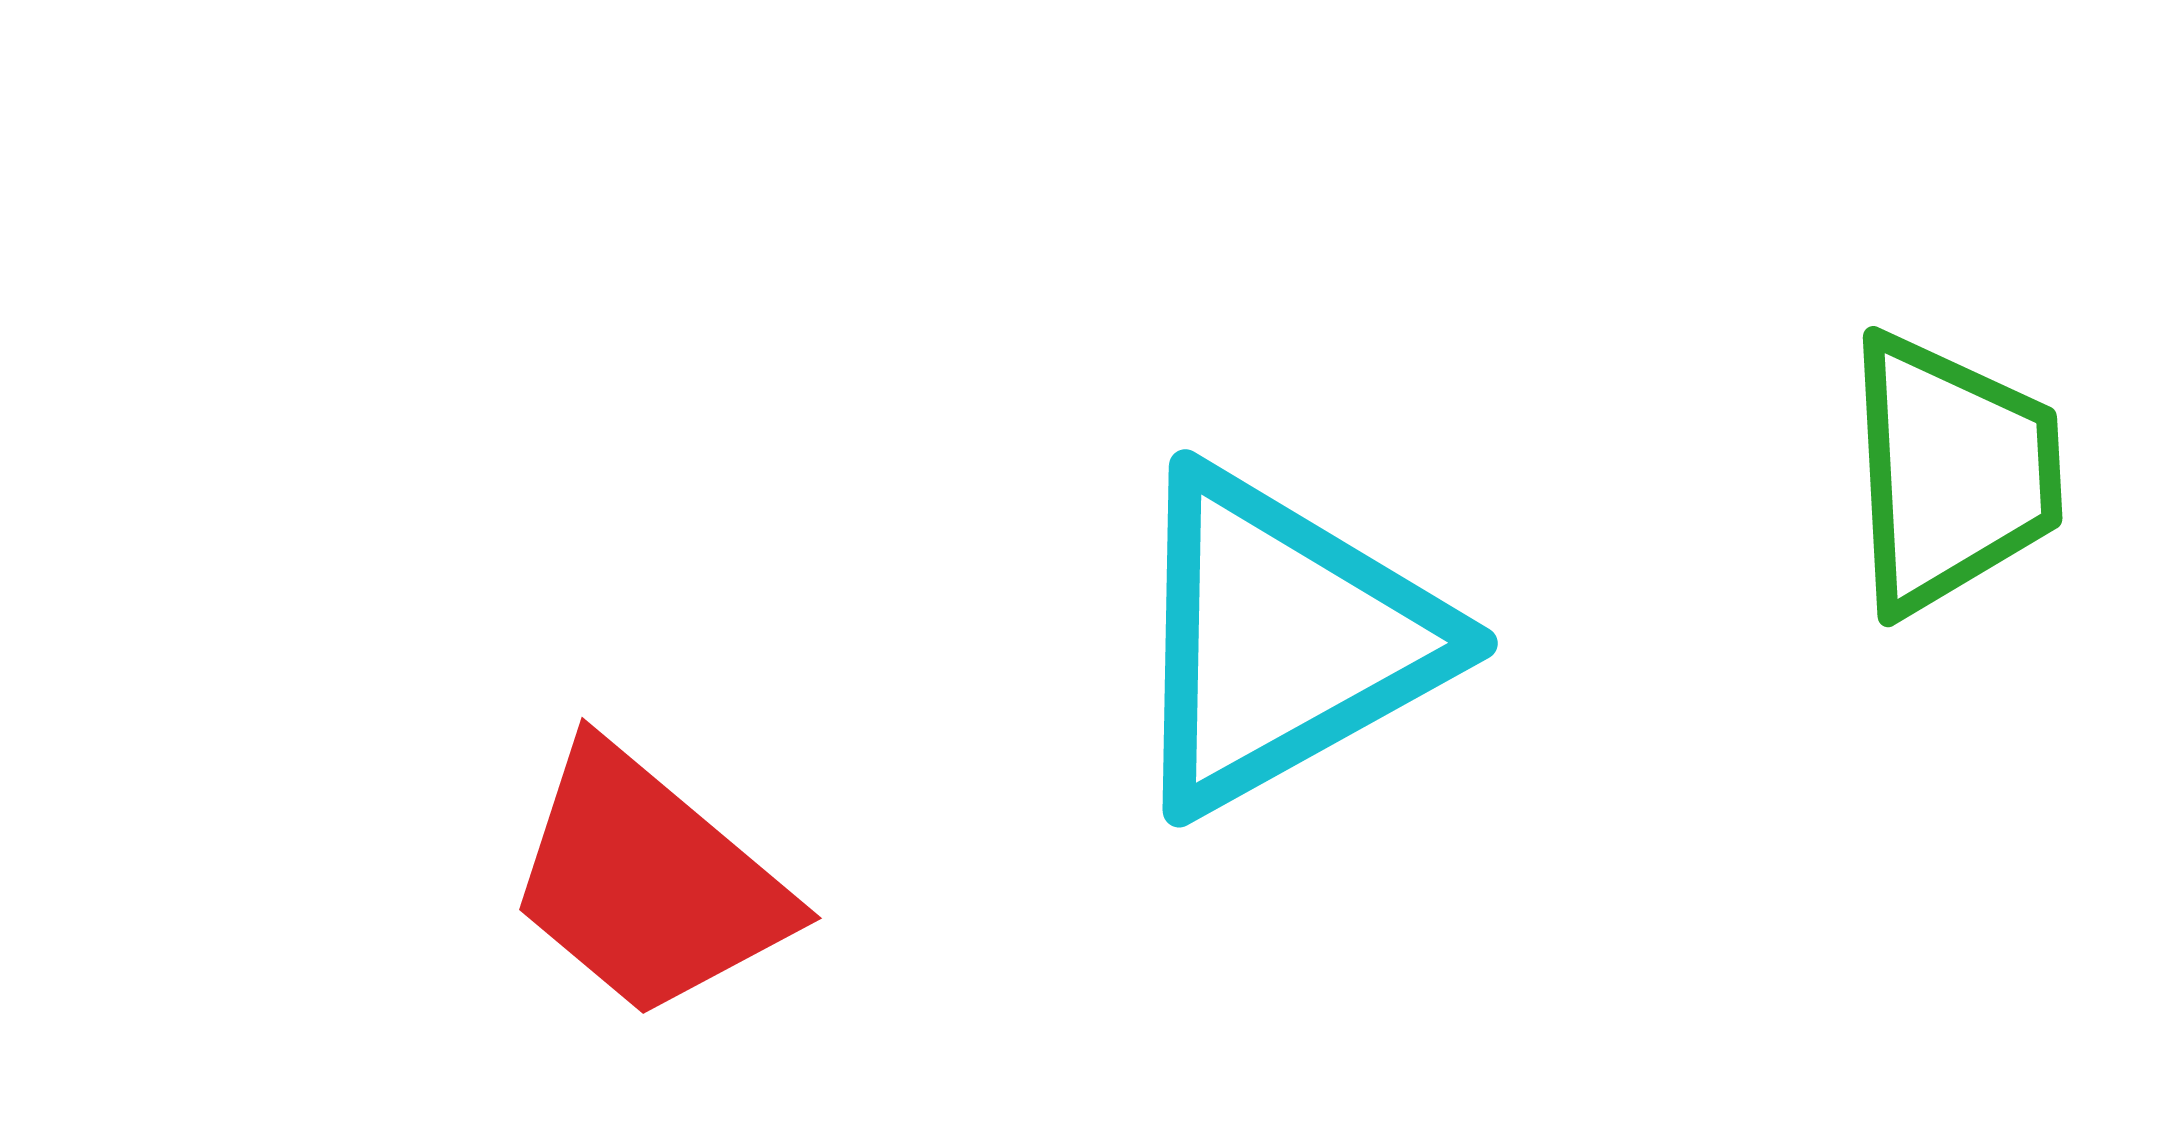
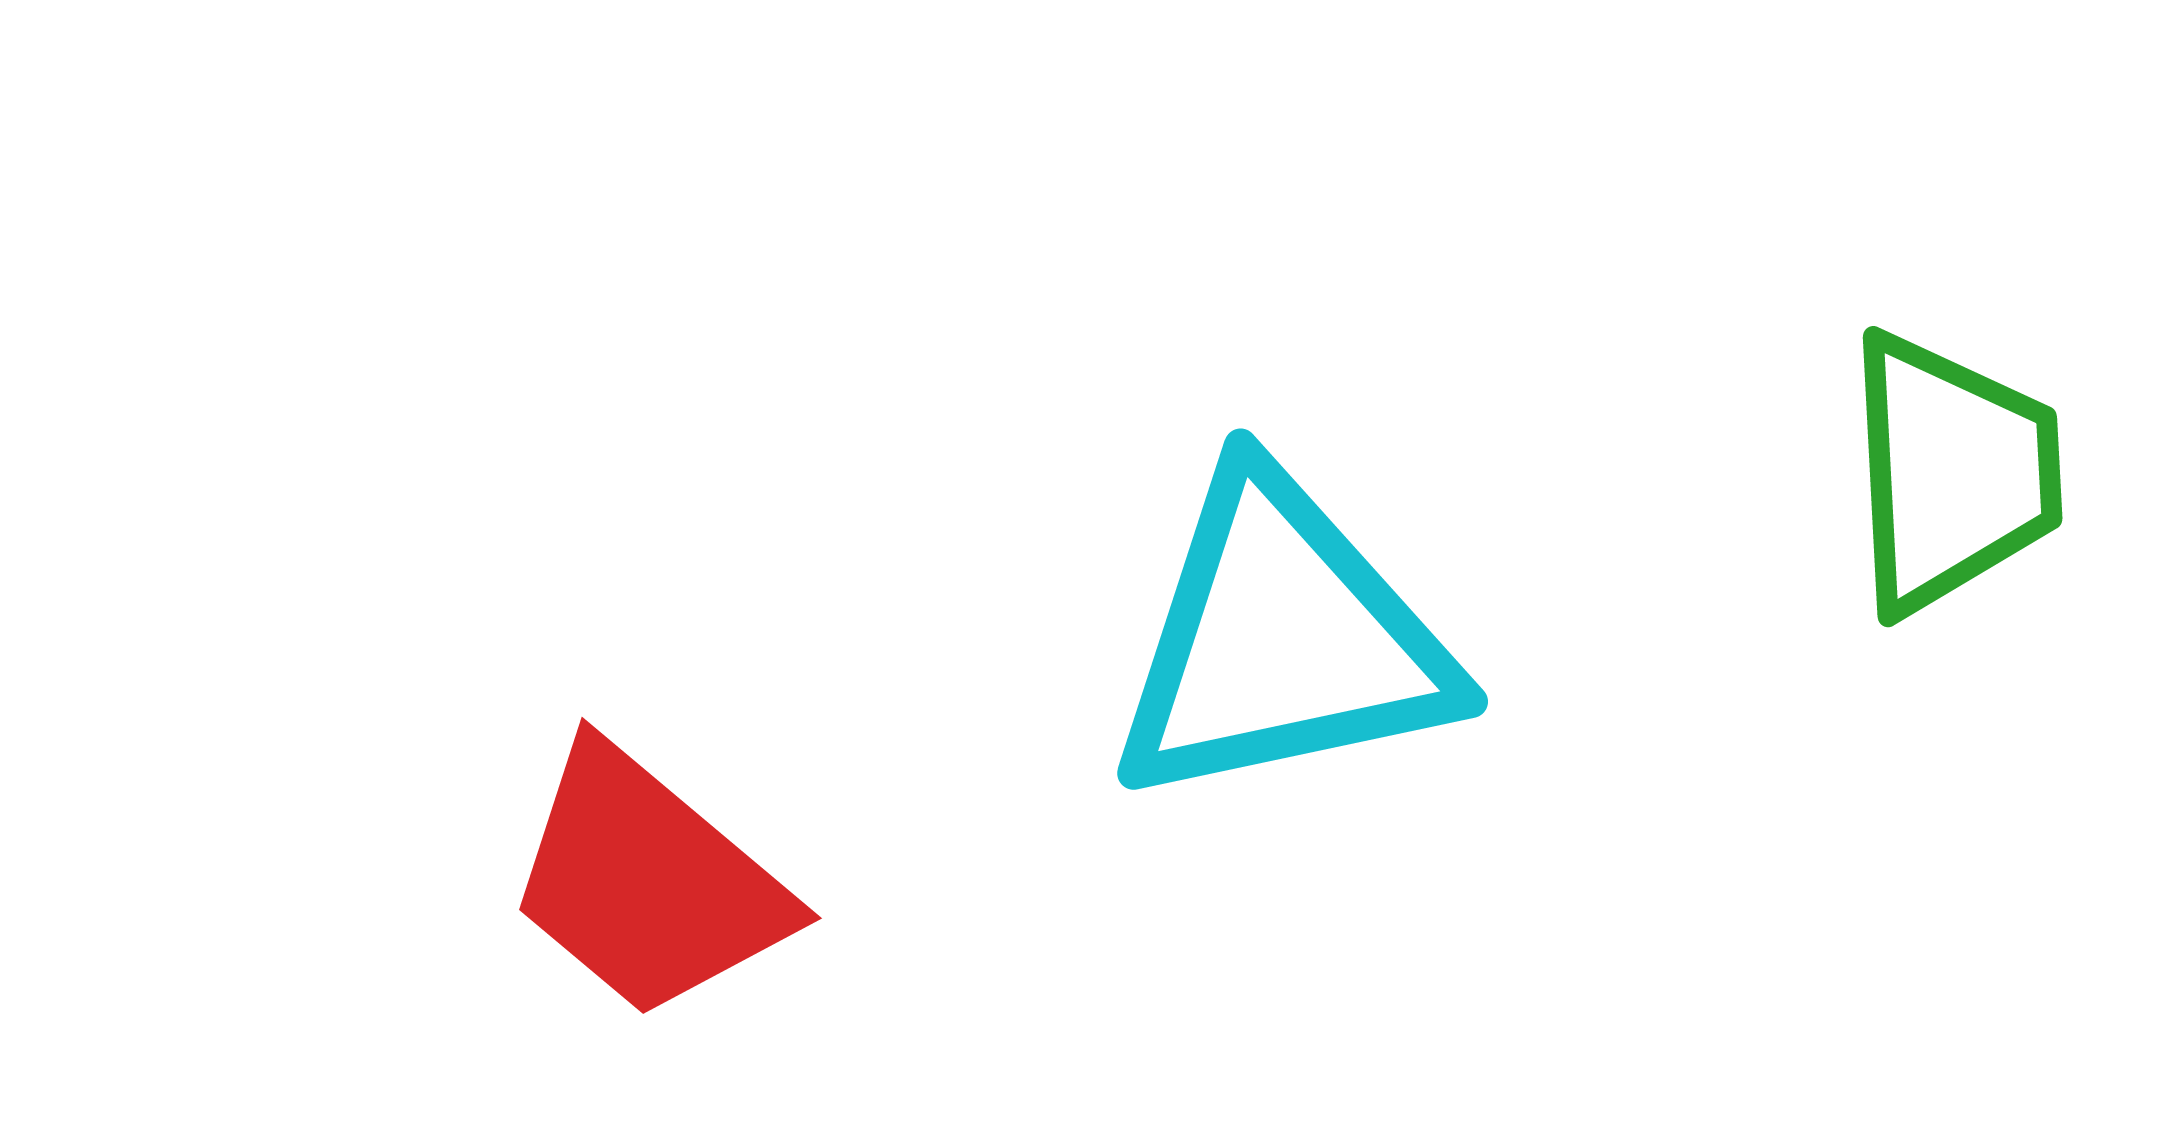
cyan triangle: rotated 17 degrees clockwise
